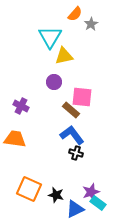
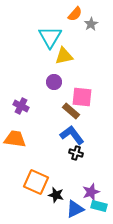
brown rectangle: moved 1 px down
orange square: moved 7 px right, 7 px up
cyan rectangle: moved 1 px right, 3 px down; rotated 21 degrees counterclockwise
